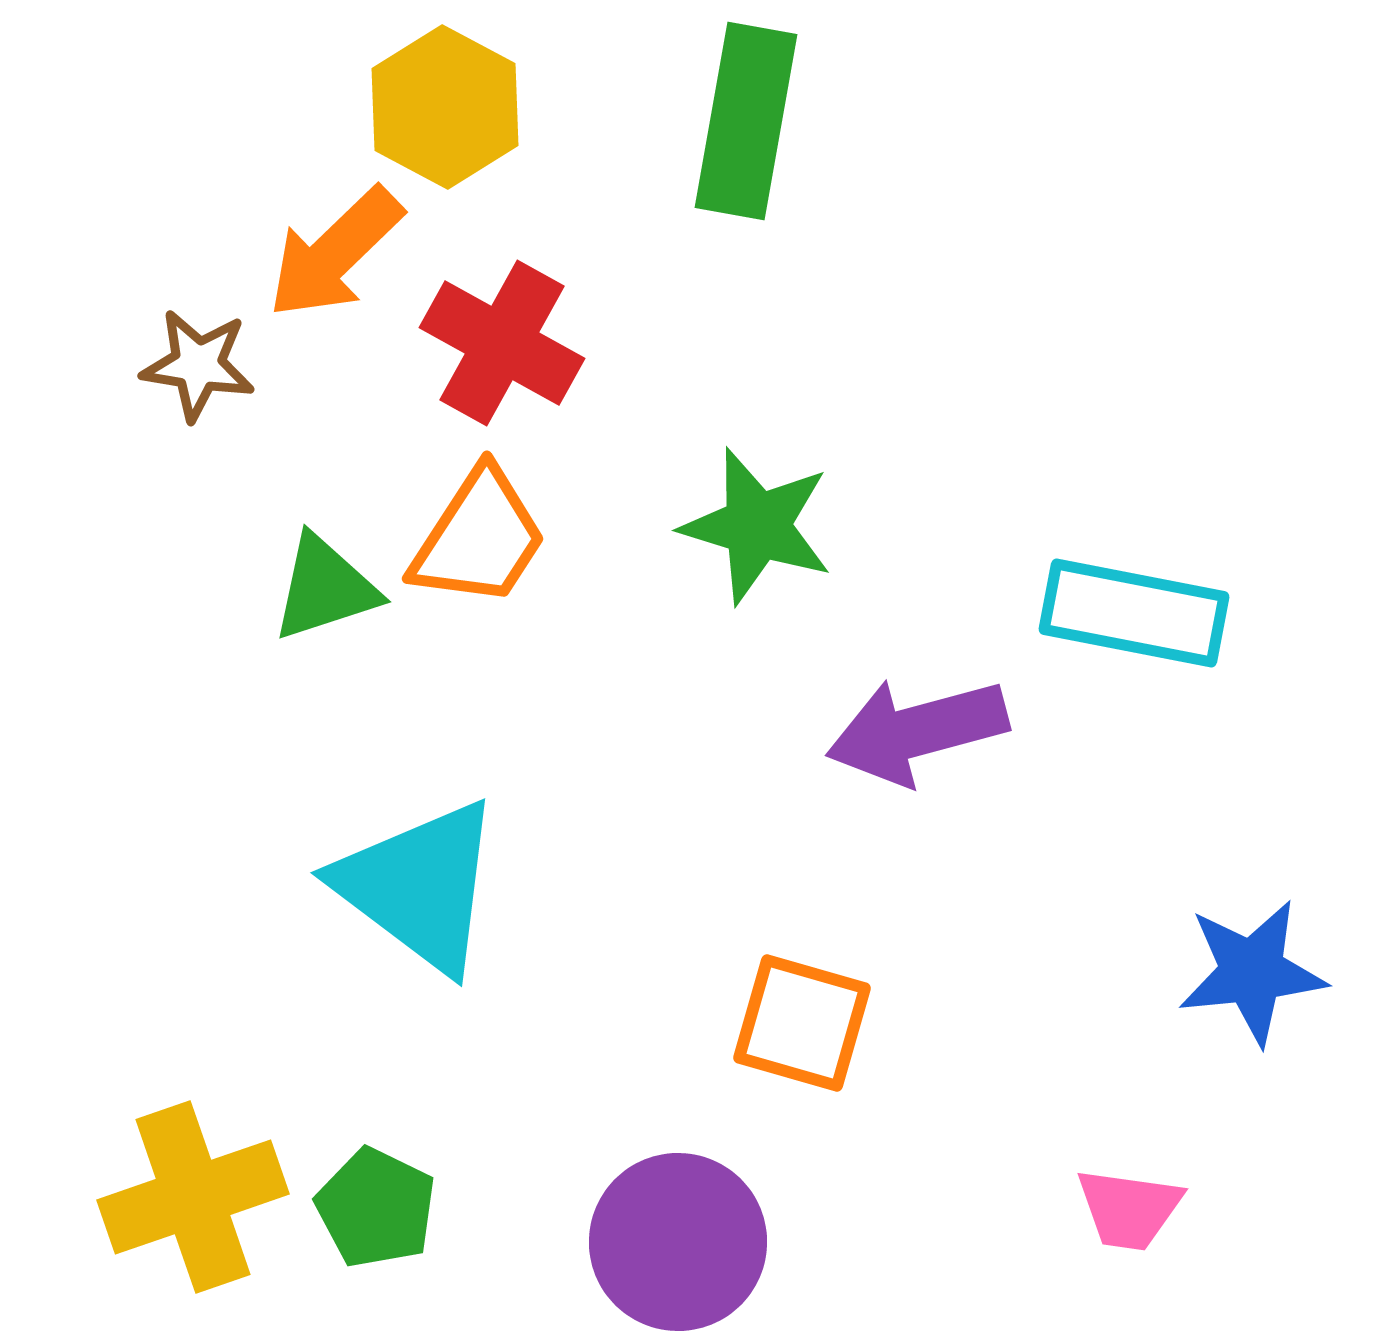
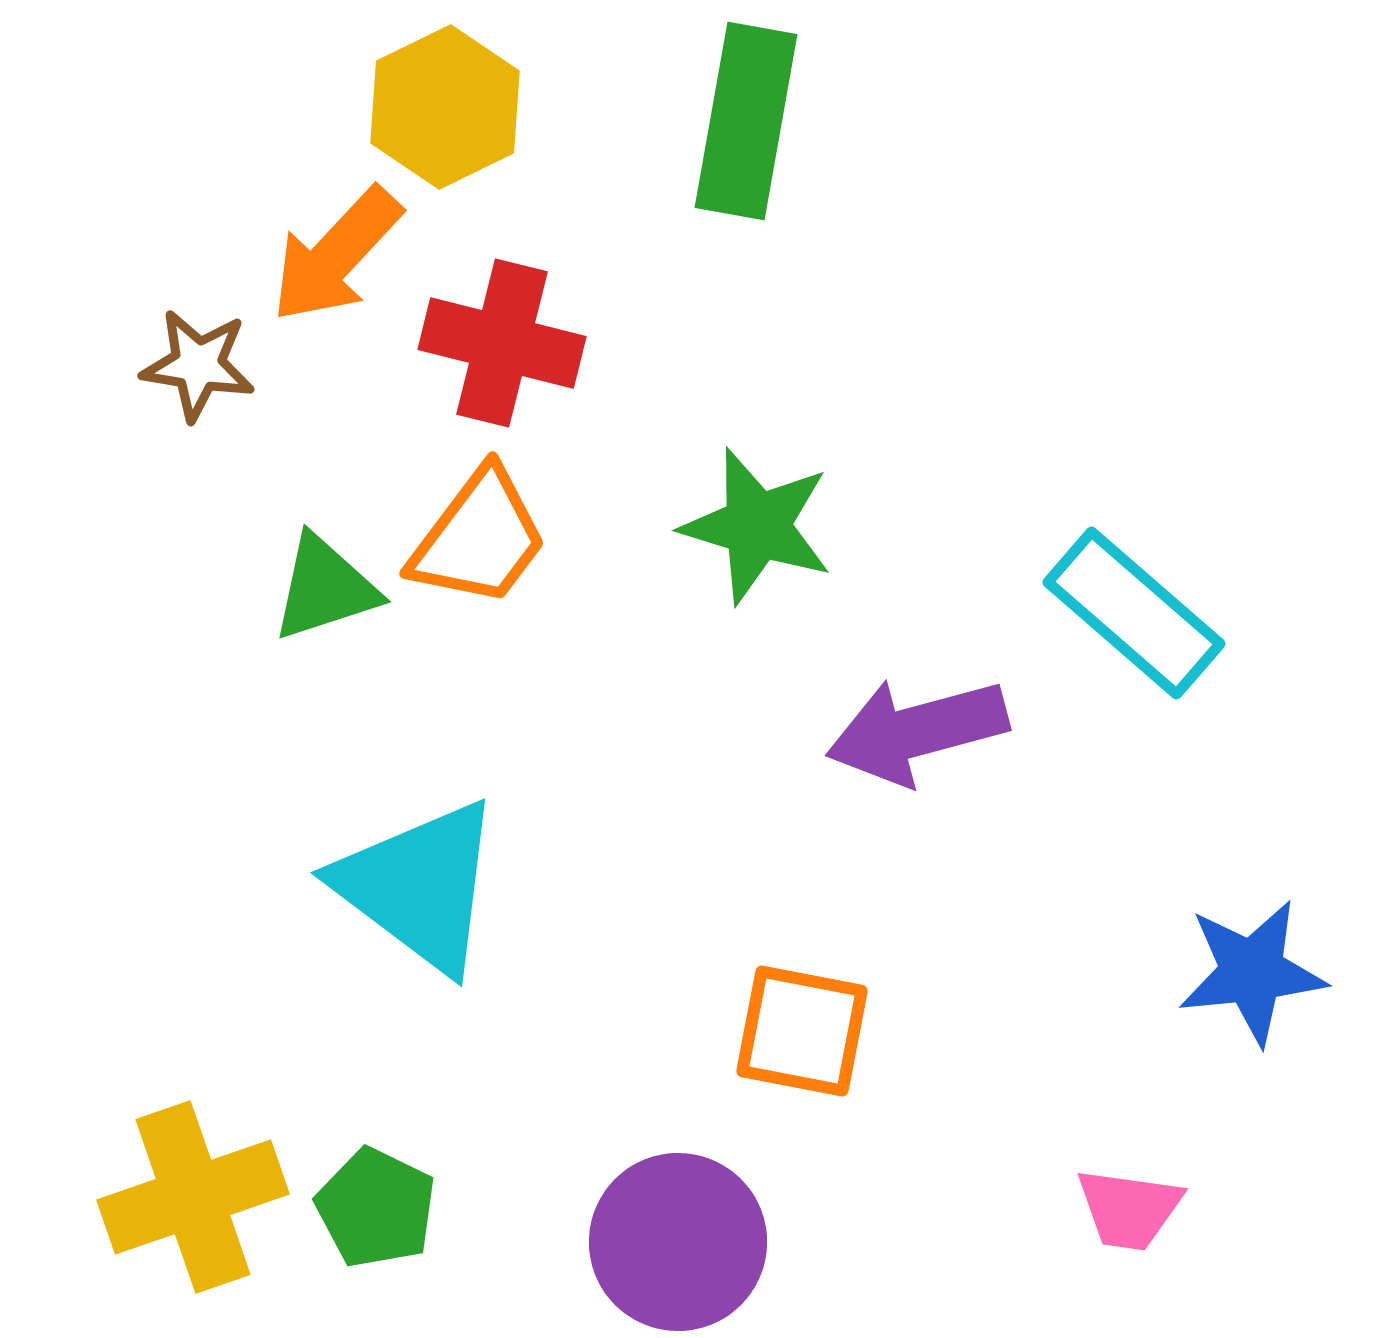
yellow hexagon: rotated 6 degrees clockwise
orange arrow: moved 1 px right, 2 px down; rotated 3 degrees counterclockwise
red cross: rotated 15 degrees counterclockwise
orange trapezoid: rotated 4 degrees clockwise
cyan rectangle: rotated 30 degrees clockwise
orange square: moved 8 px down; rotated 5 degrees counterclockwise
